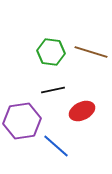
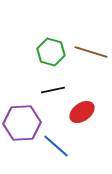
green hexagon: rotated 8 degrees clockwise
red ellipse: moved 1 px down; rotated 10 degrees counterclockwise
purple hexagon: moved 2 px down; rotated 6 degrees clockwise
